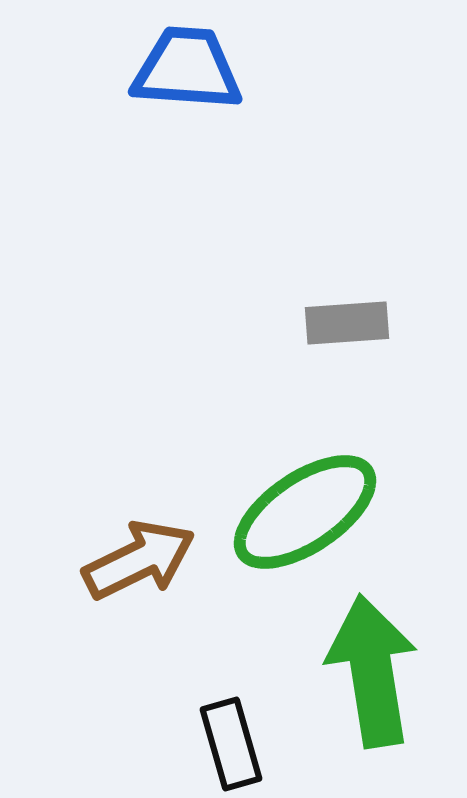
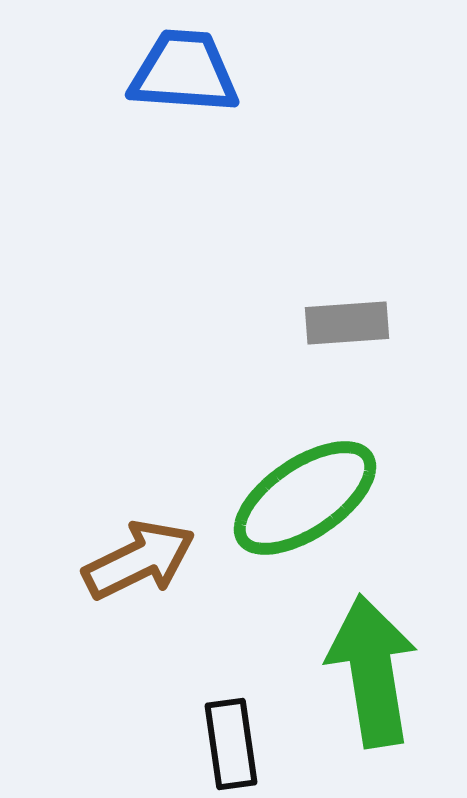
blue trapezoid: moved 3 px left, 3 px down
green ellipse: moved 14 px up
black rectangle: rotated 8 degrees clockwise
